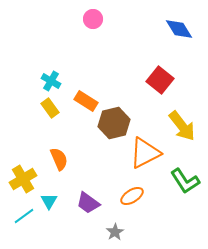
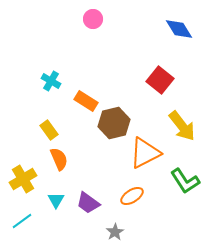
yellow rectangle: moved 1 px left, 22 px down
cyan triangle: moved 7 px right, 1 px up
cyan line: moved 2 px left, 5 px down
